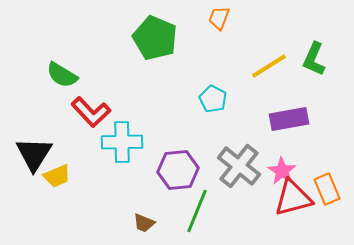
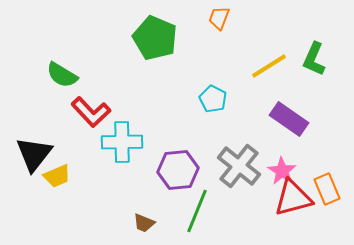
purple rectangle: rotated 45 degrees clockwise
black triangle: rotated 6 degrees clockwise
